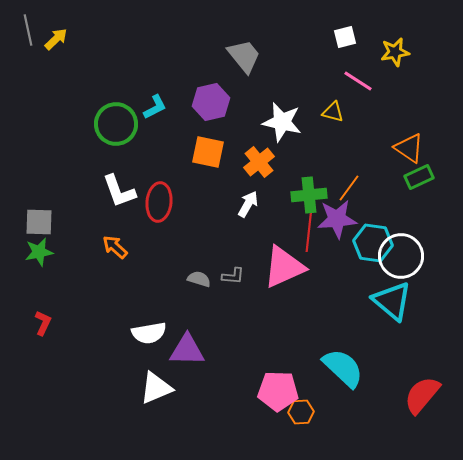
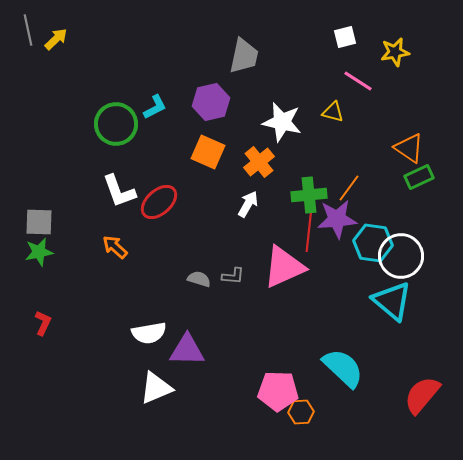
gray trapezoid: rotated 51 degrees clockwise
orange square: rotated 12 degrees clockwise
red ellipse: rotated 42 degrees clockwise
